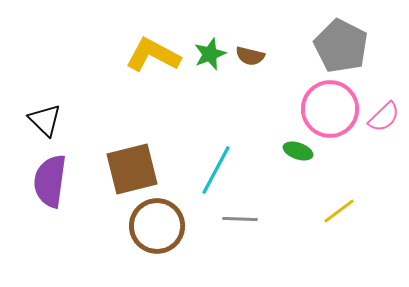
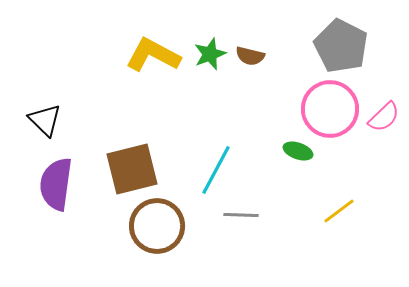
purple semicircle: moved 6 px right, 3 px down
gray line: moved 1 px right, 4 px up
